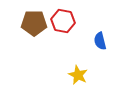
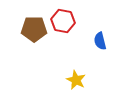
brown pentagon: moved 6 px down
yellow star: moved 2 px left, 5 px down
